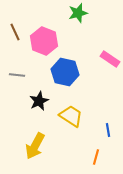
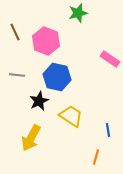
pink hexagon: moved 2 px right
blue hexagon: moved 8 px left, 5 px down
yellow arrow: moved 4 px left, 8 px up
